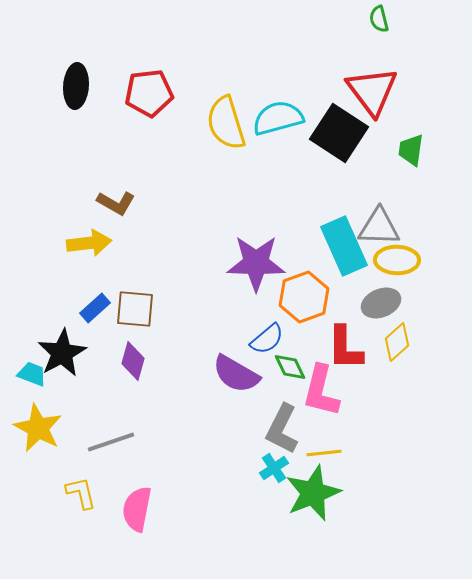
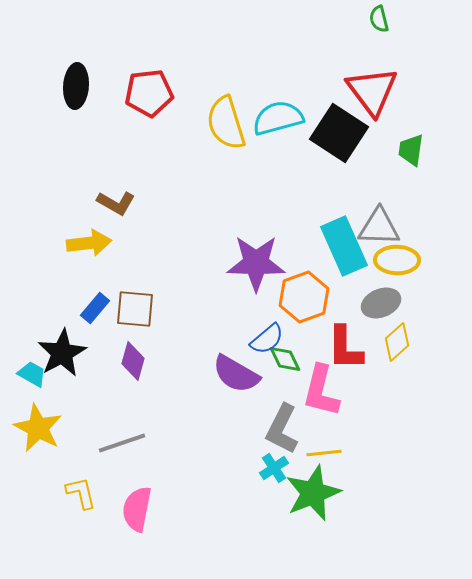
blue rectangle: rotated 8 degrees counterclockwise
green diamond: moved 5 px left, 8 px up
cyan trapezoid: rotated 8 degrees clockwise
gray line: moved 11 px right, 1 px down
